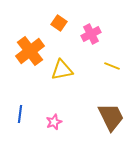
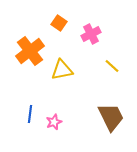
yellow line: rotated 21 degrees clockwise
blue line: moved 10 px right
